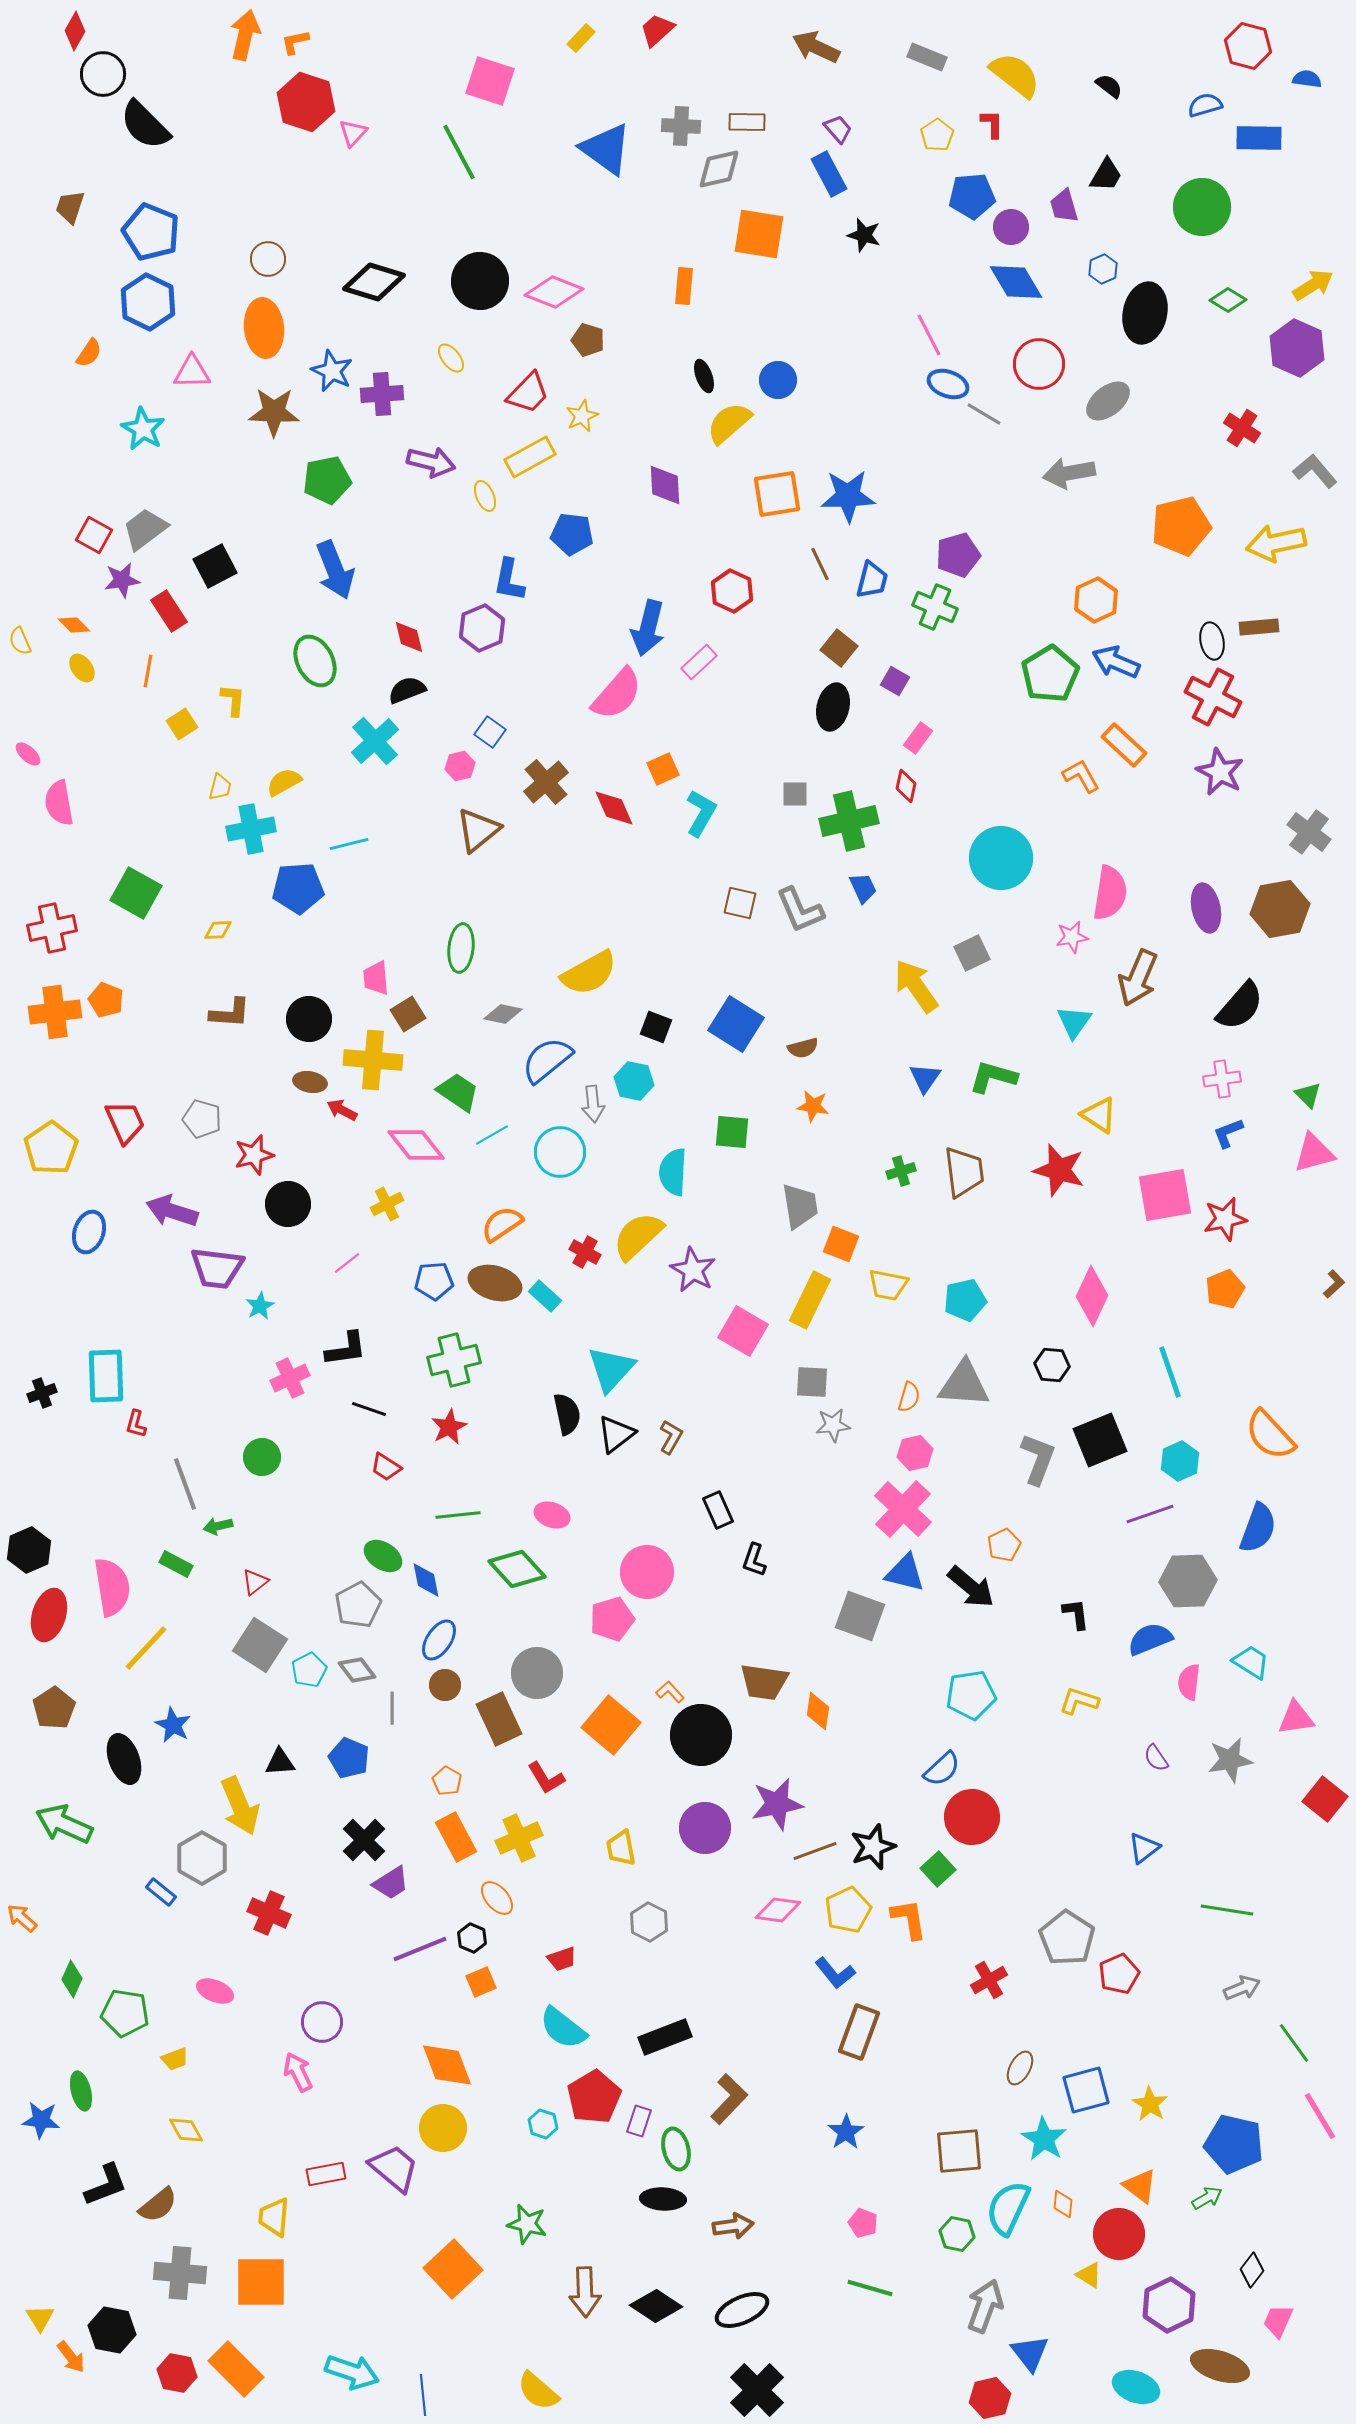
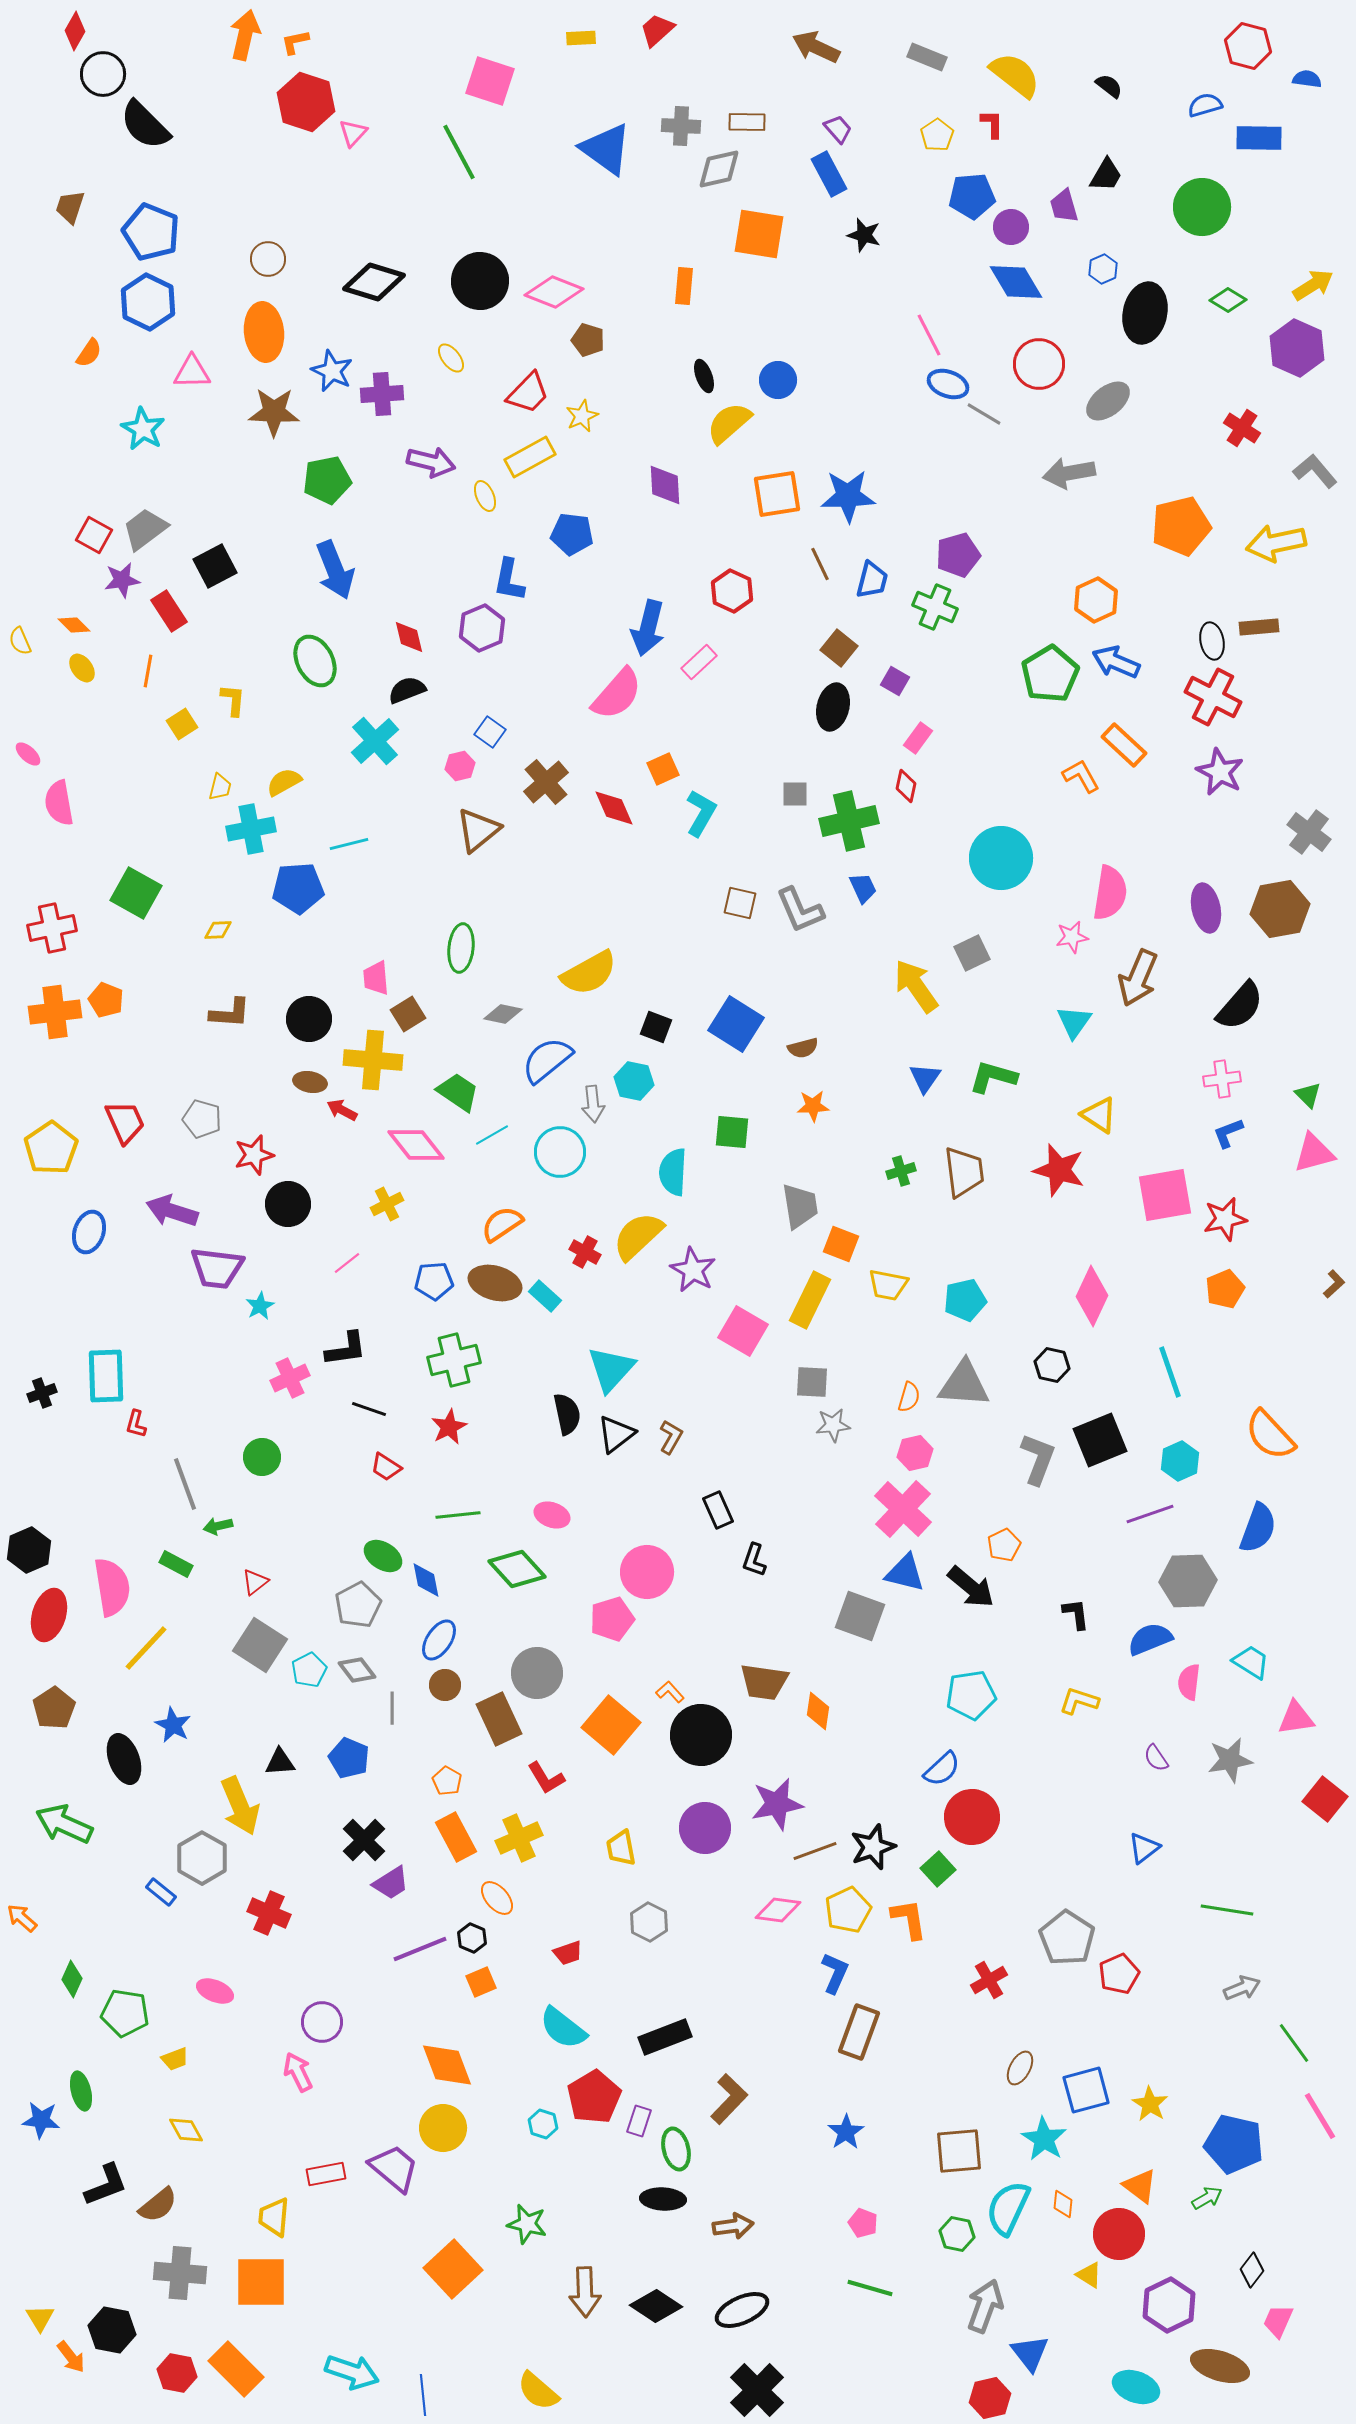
yellow rectangle at (581, 38): rotated 44 degrees clockwise
orange ellipse at (264, 328): moved 4 px down
orange star at (813, 1106): rotated 12 degrees counterclockwise
black hexagon at (1052, 1365): rotated 8 degrees clockwise
red trapezoid at (562, 1959): moved 6 px right, 6 px up
blue L-shape at (835, 1973): rotated 117 degrees counterclockwise
